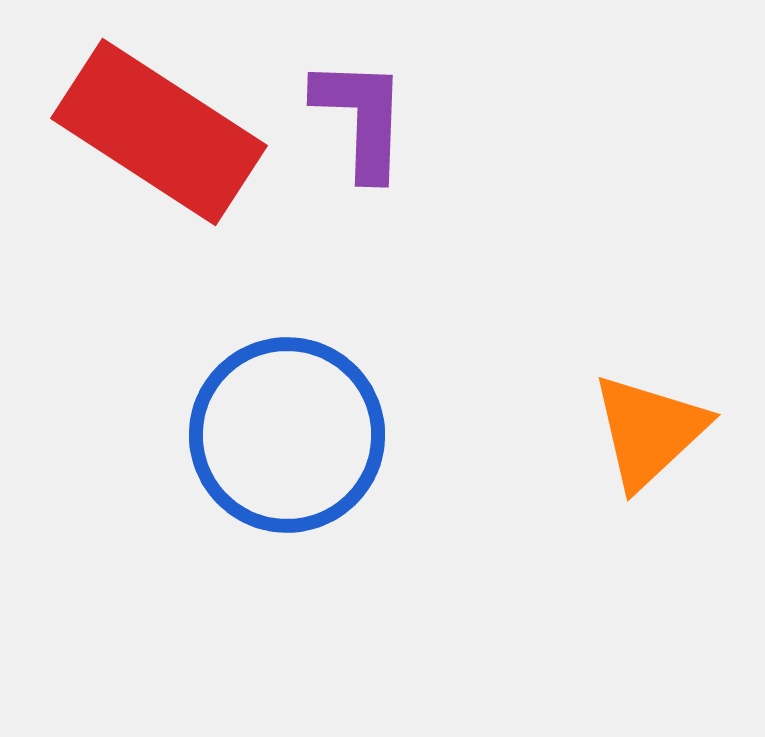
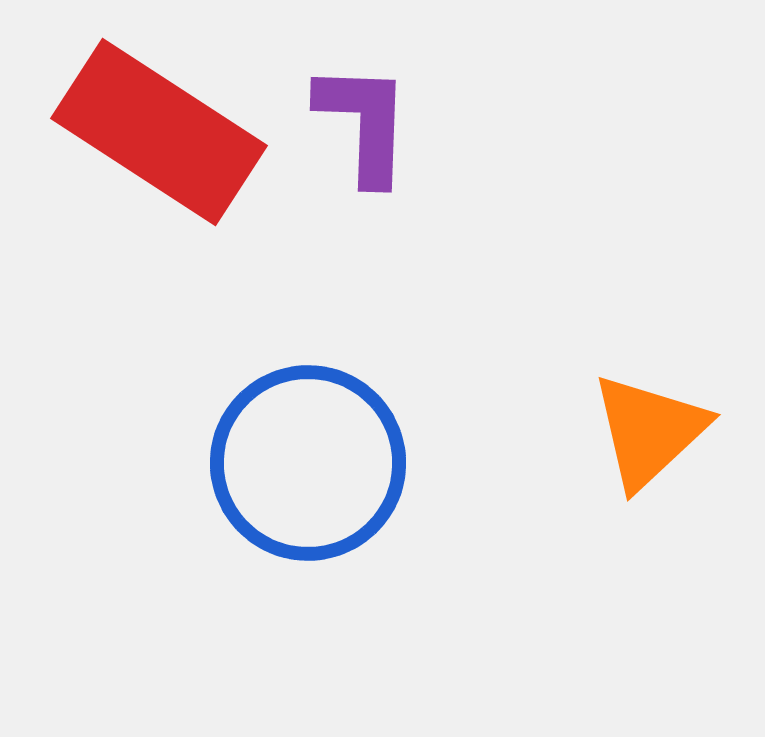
purple L-shape: moved 3 px right, 5 px down
blue circle: moved 21 px right, 28 px down
